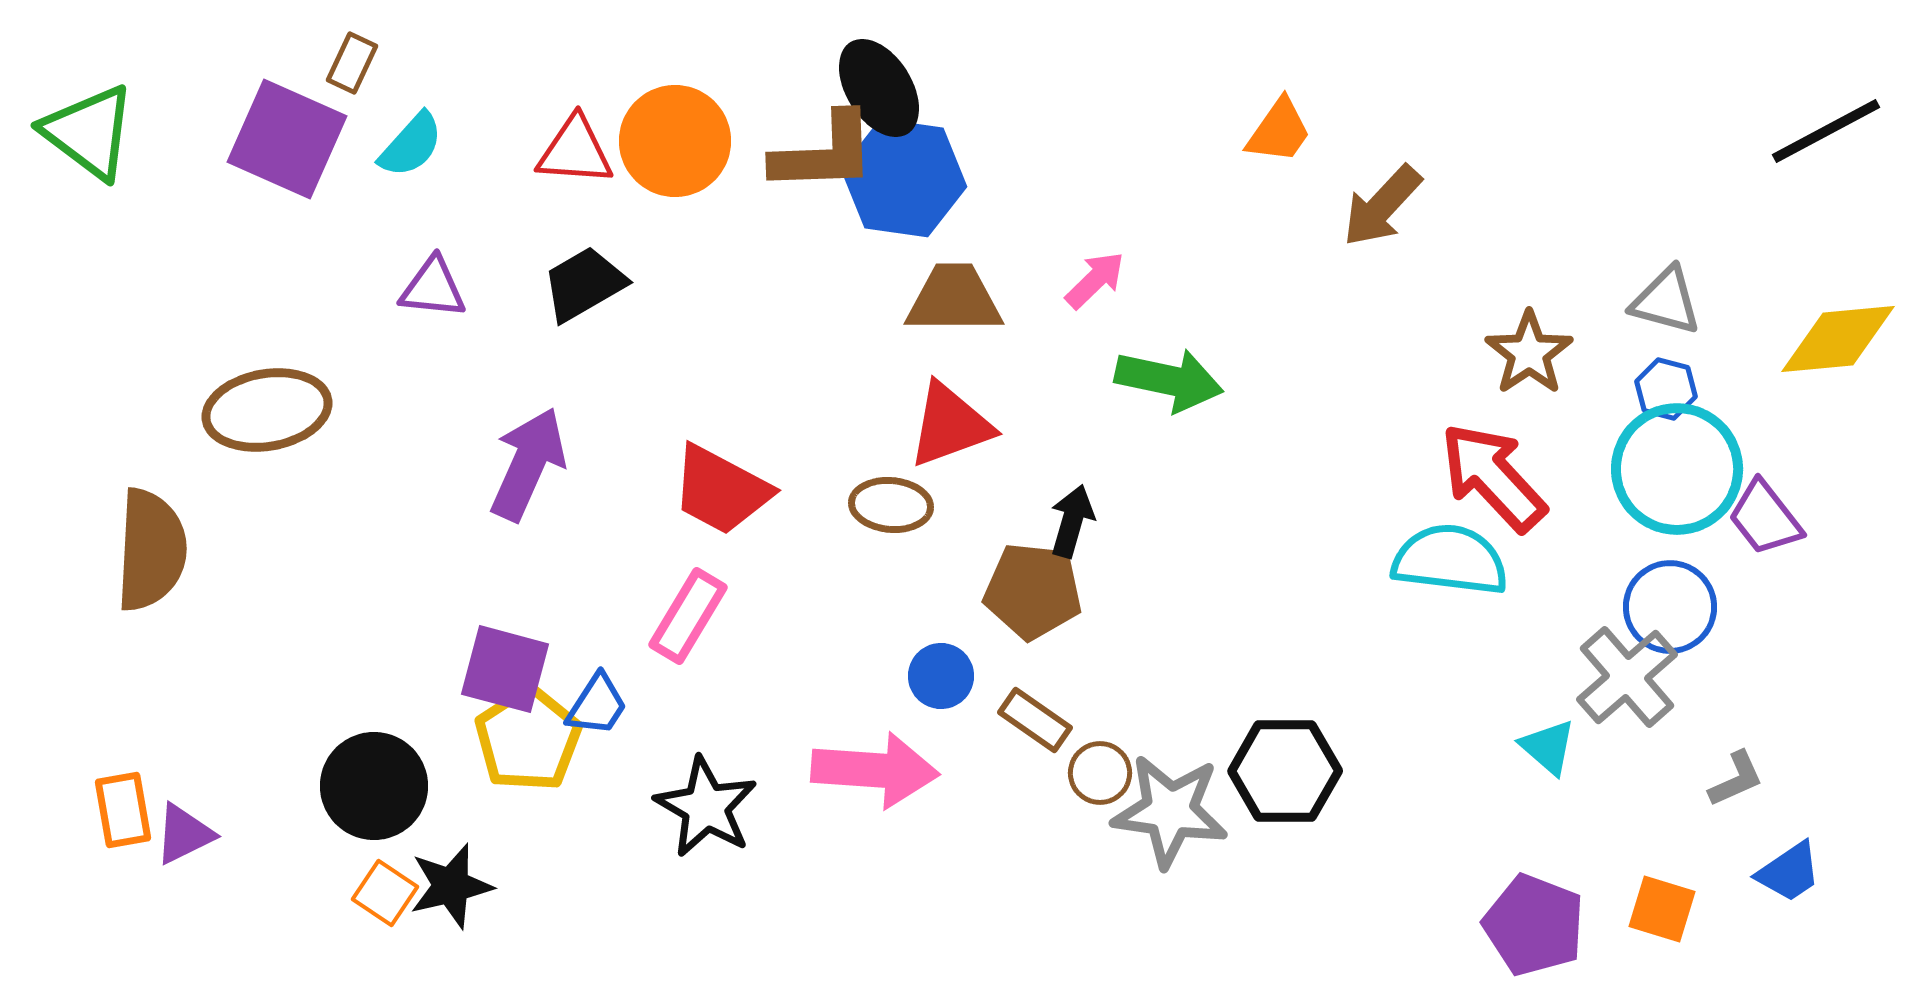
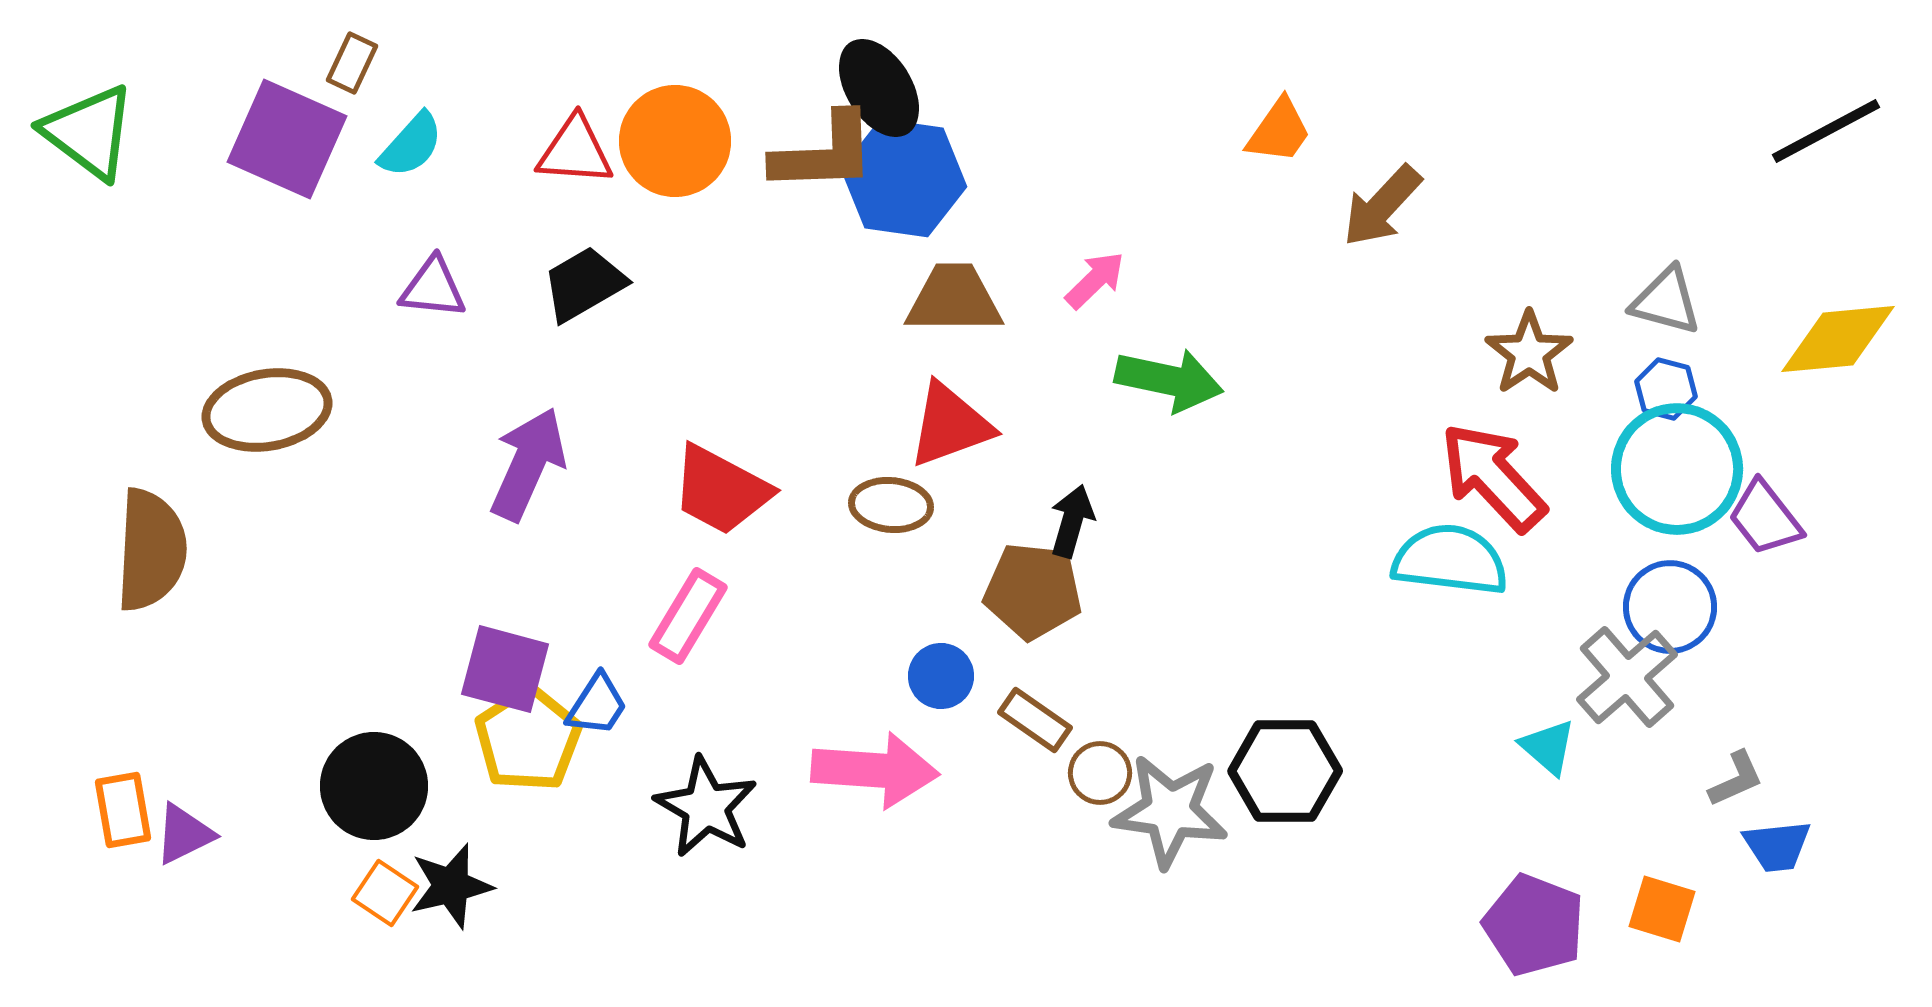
blue trapezoid at (1789, 872): moved 12 px left, 26 px up; rotated 28 degrees clockwise
